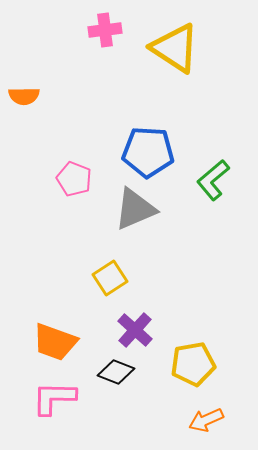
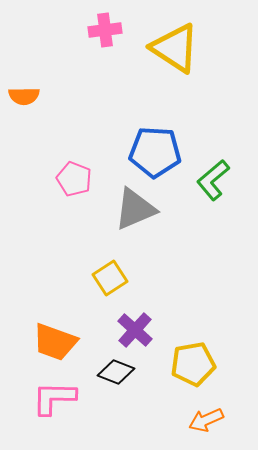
blue pentagon: moved 7 px right
